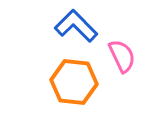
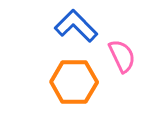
orange hexagon: rotated 6 degrees counterclockwise
